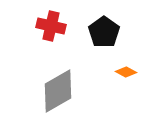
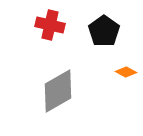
red cross: moved 1 px left, 1 px up
black pentagon: moved 1 px up
